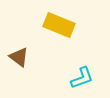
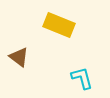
cyan L-shape: rotated 85 degrees counterclockwise
